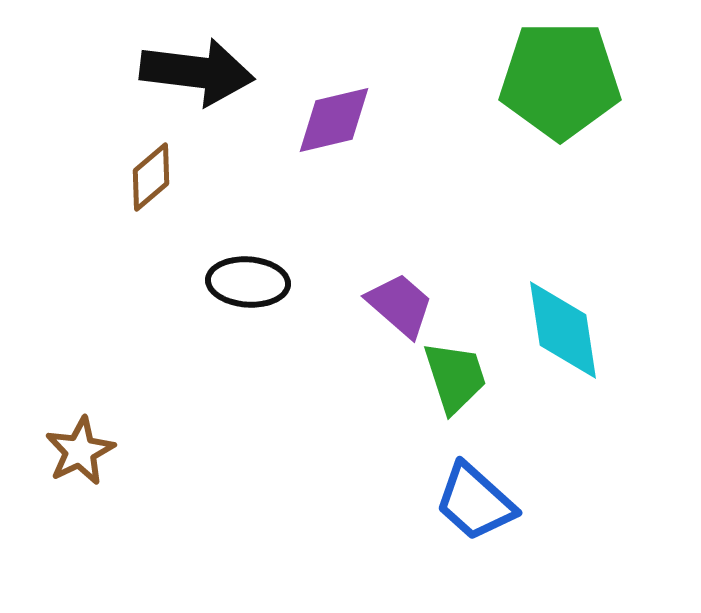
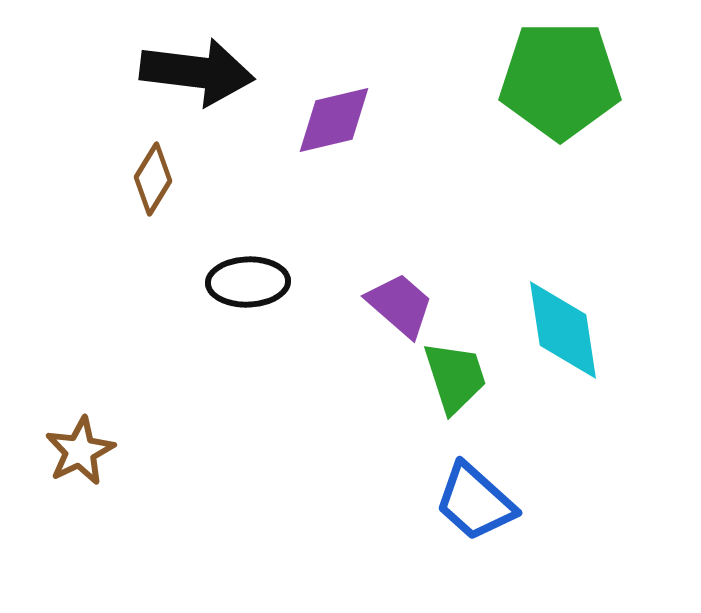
brown diamond: moved 2 px right, 2 px down; rotated 18 degrees counterclockwise
black ellipse: rotated 6 degrees counterclockwise
